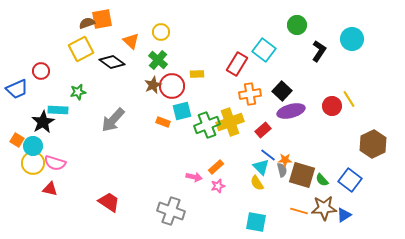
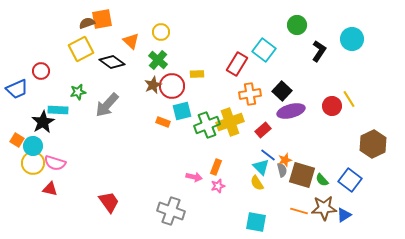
gray arrow at (113, 120): moved 6 px left, 15 px up
orange star at (285, 160): rotated 16 degrees counterclockwise
orange rectangle at (216, 167): rotated 28 degrees counterclockwise
red trapezoid at (109, 202): rotated 20 degrees clockwise
